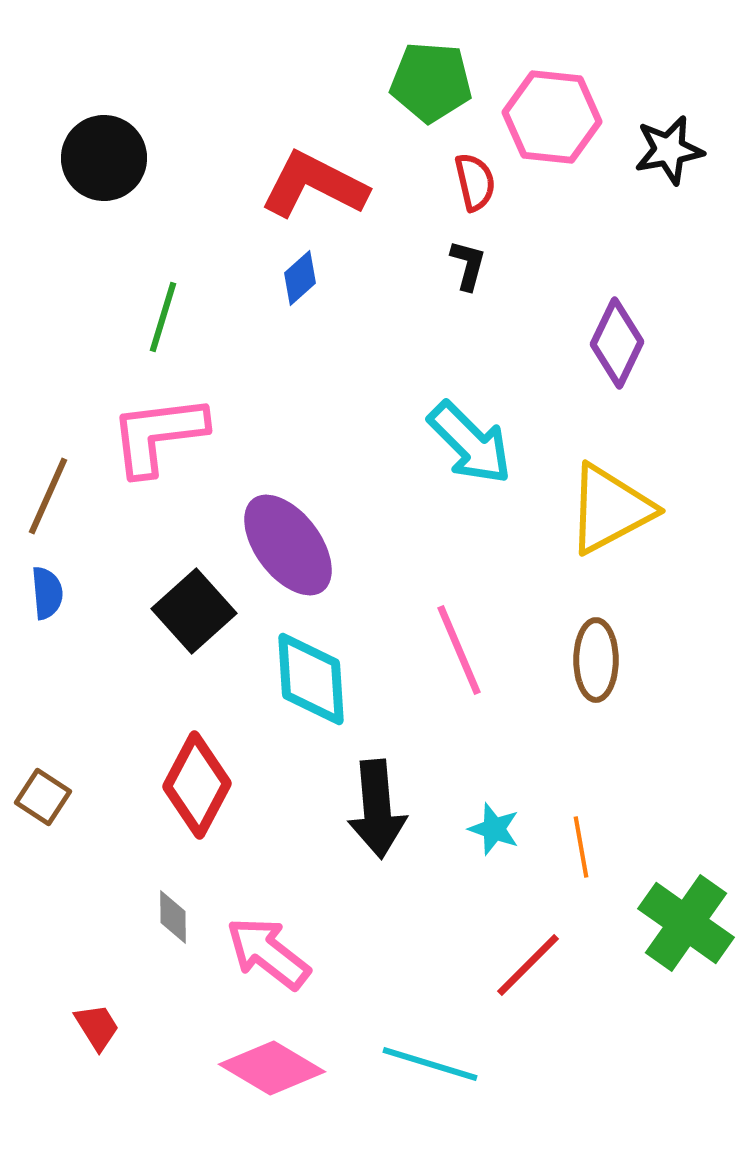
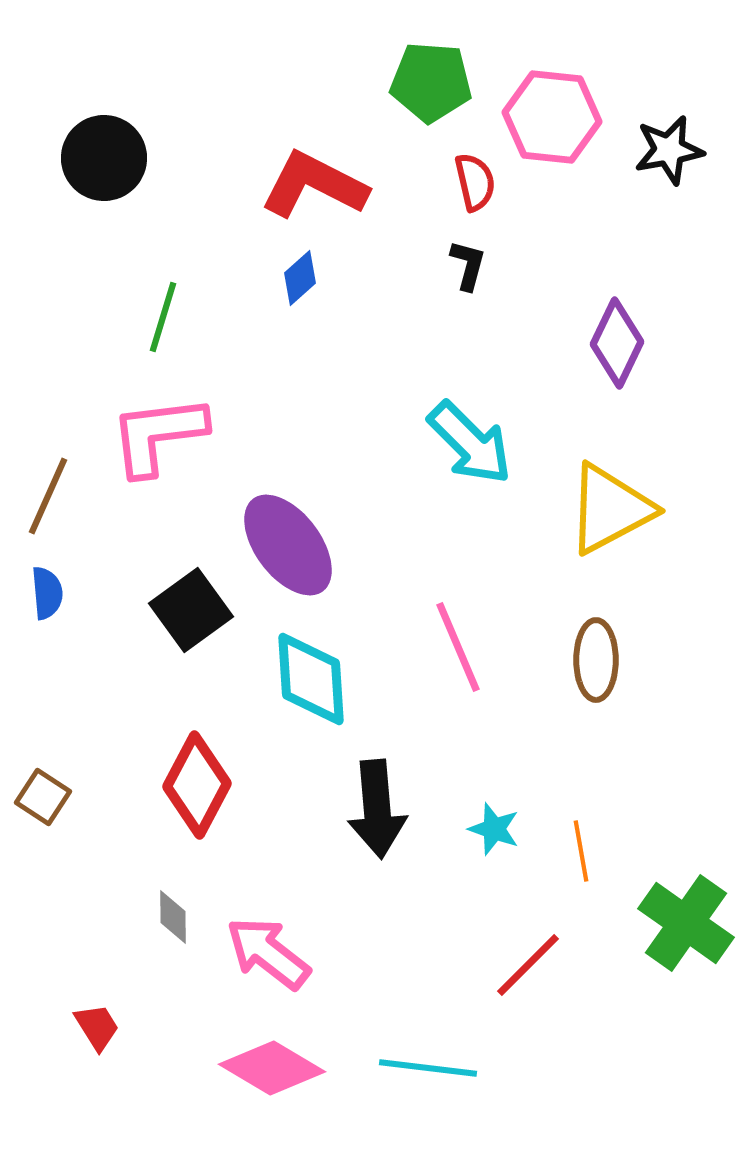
black square: moved 3 px left, 1 px up; rotated 6 degrees clockwise
pink line: moved 1 px left, 3 px up
orange line: moved 4 px down
cyan line: moved 2 px left, 4 px down; rotated 10 degrees counterclockwise
